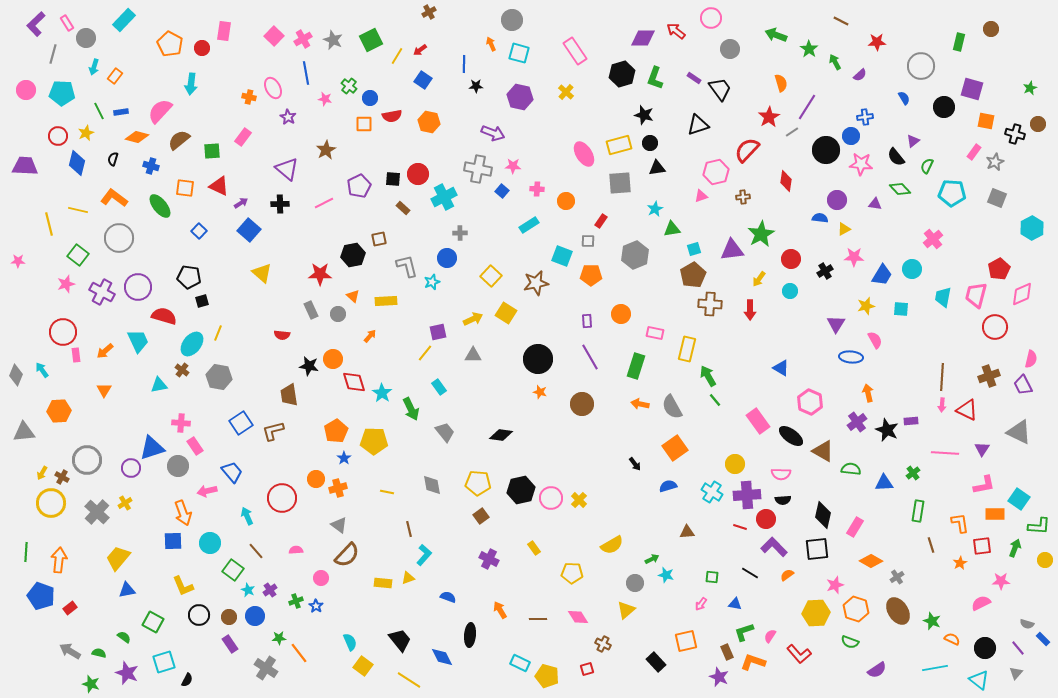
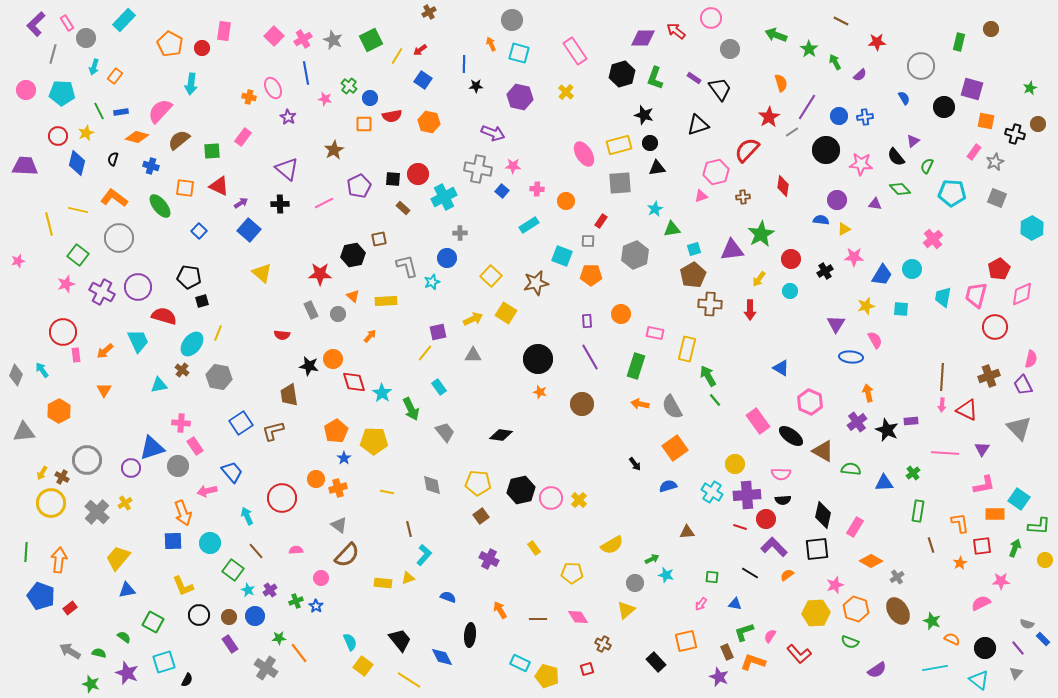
blue circle at (851, 136): moved 12 px left, 20 px up
brown star at (326, 150): moved 8 px right
red diamond at (786, 181): moved 3 px left, 5 px down
blue semicircle at (820, 218): moved 1 px right, 2 px down
pink star at (18, 261): rotated 16 degrees counterclockwise
orange hexagon at (59, 411): rotated 25 degrees counterclockwise
gray triangle at (1019, 432): moved 4 px up; rotated 20 degrees clockwise
